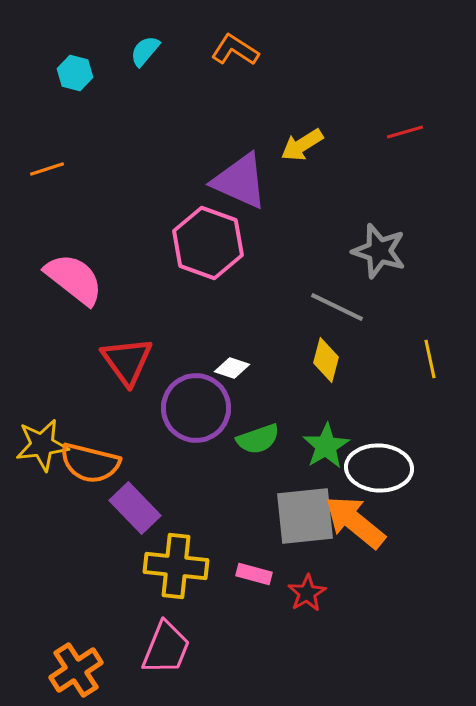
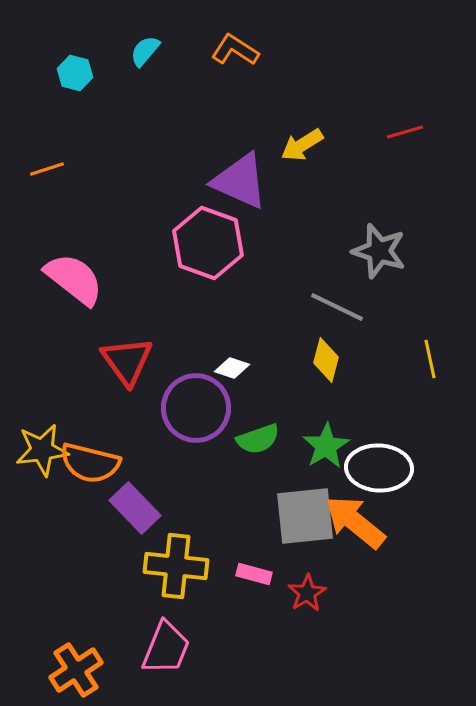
yellow star: moved 5 px down
